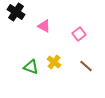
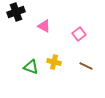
black cross: rotated 36 degrees clockwise
yellow cross: rotated 24 degrees counterclockwise
brown line: rotated 16 degrees counterclockwise
